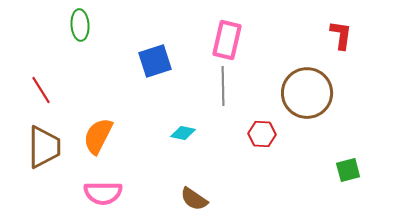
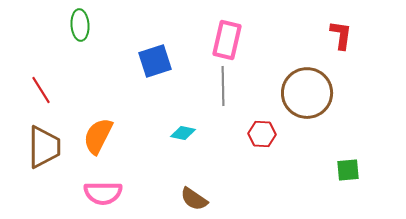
green square: rotated 10 degrees clockwise
